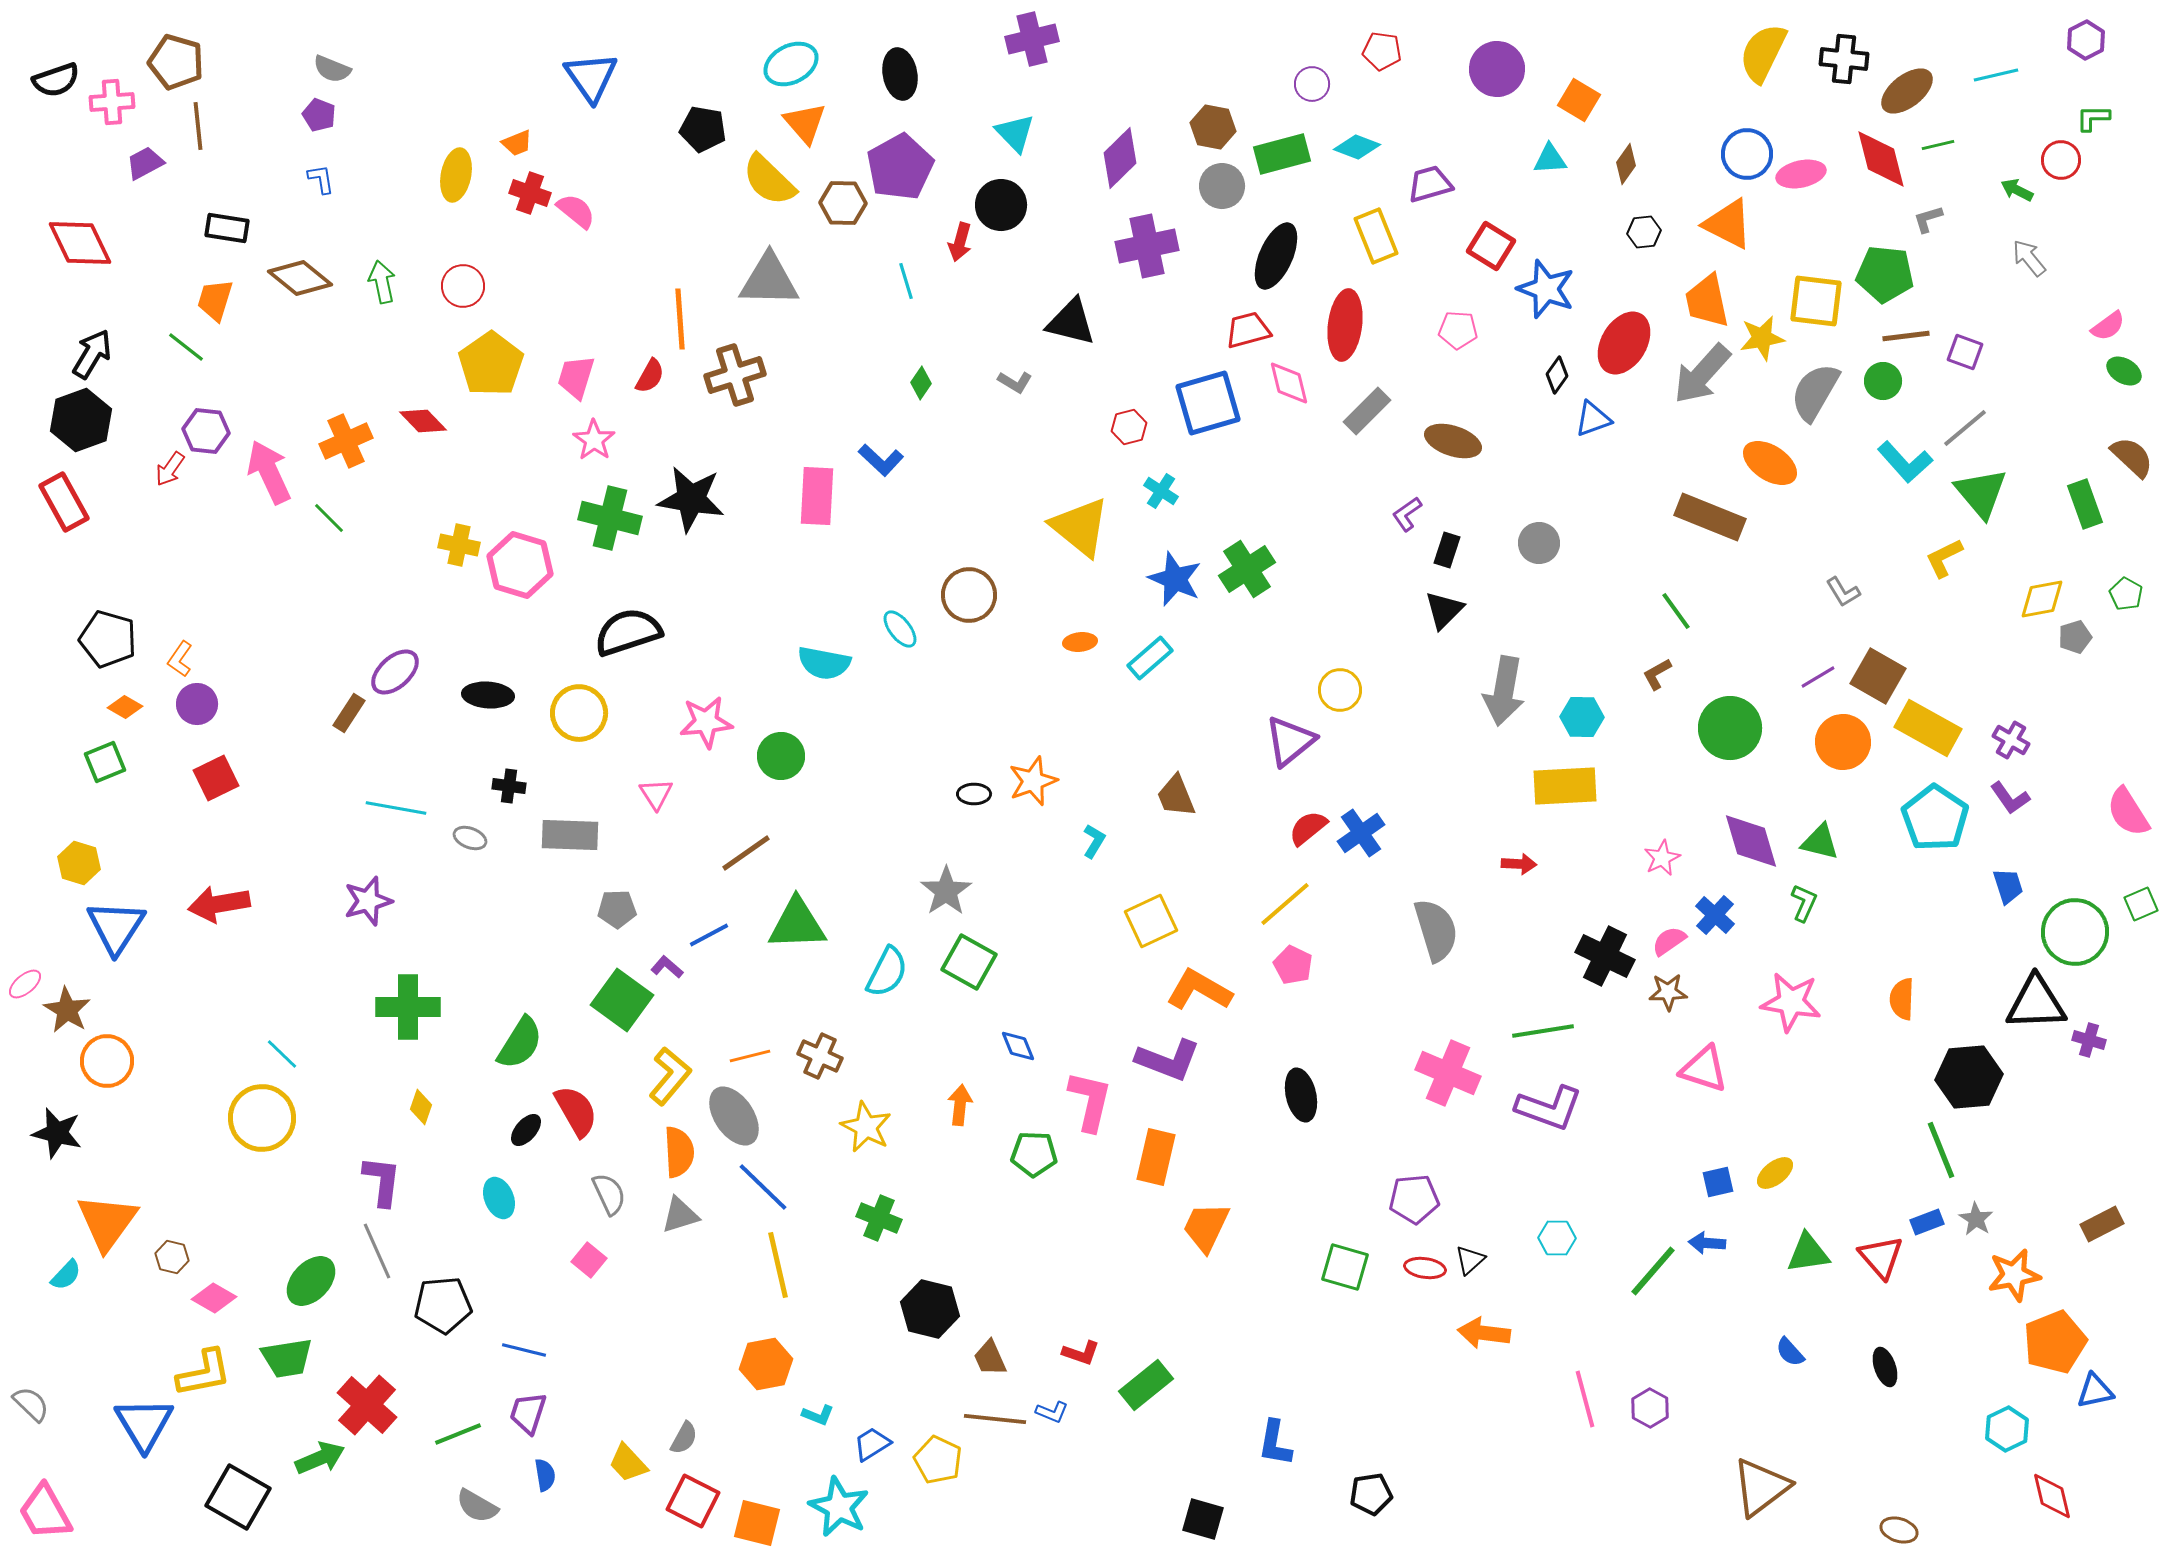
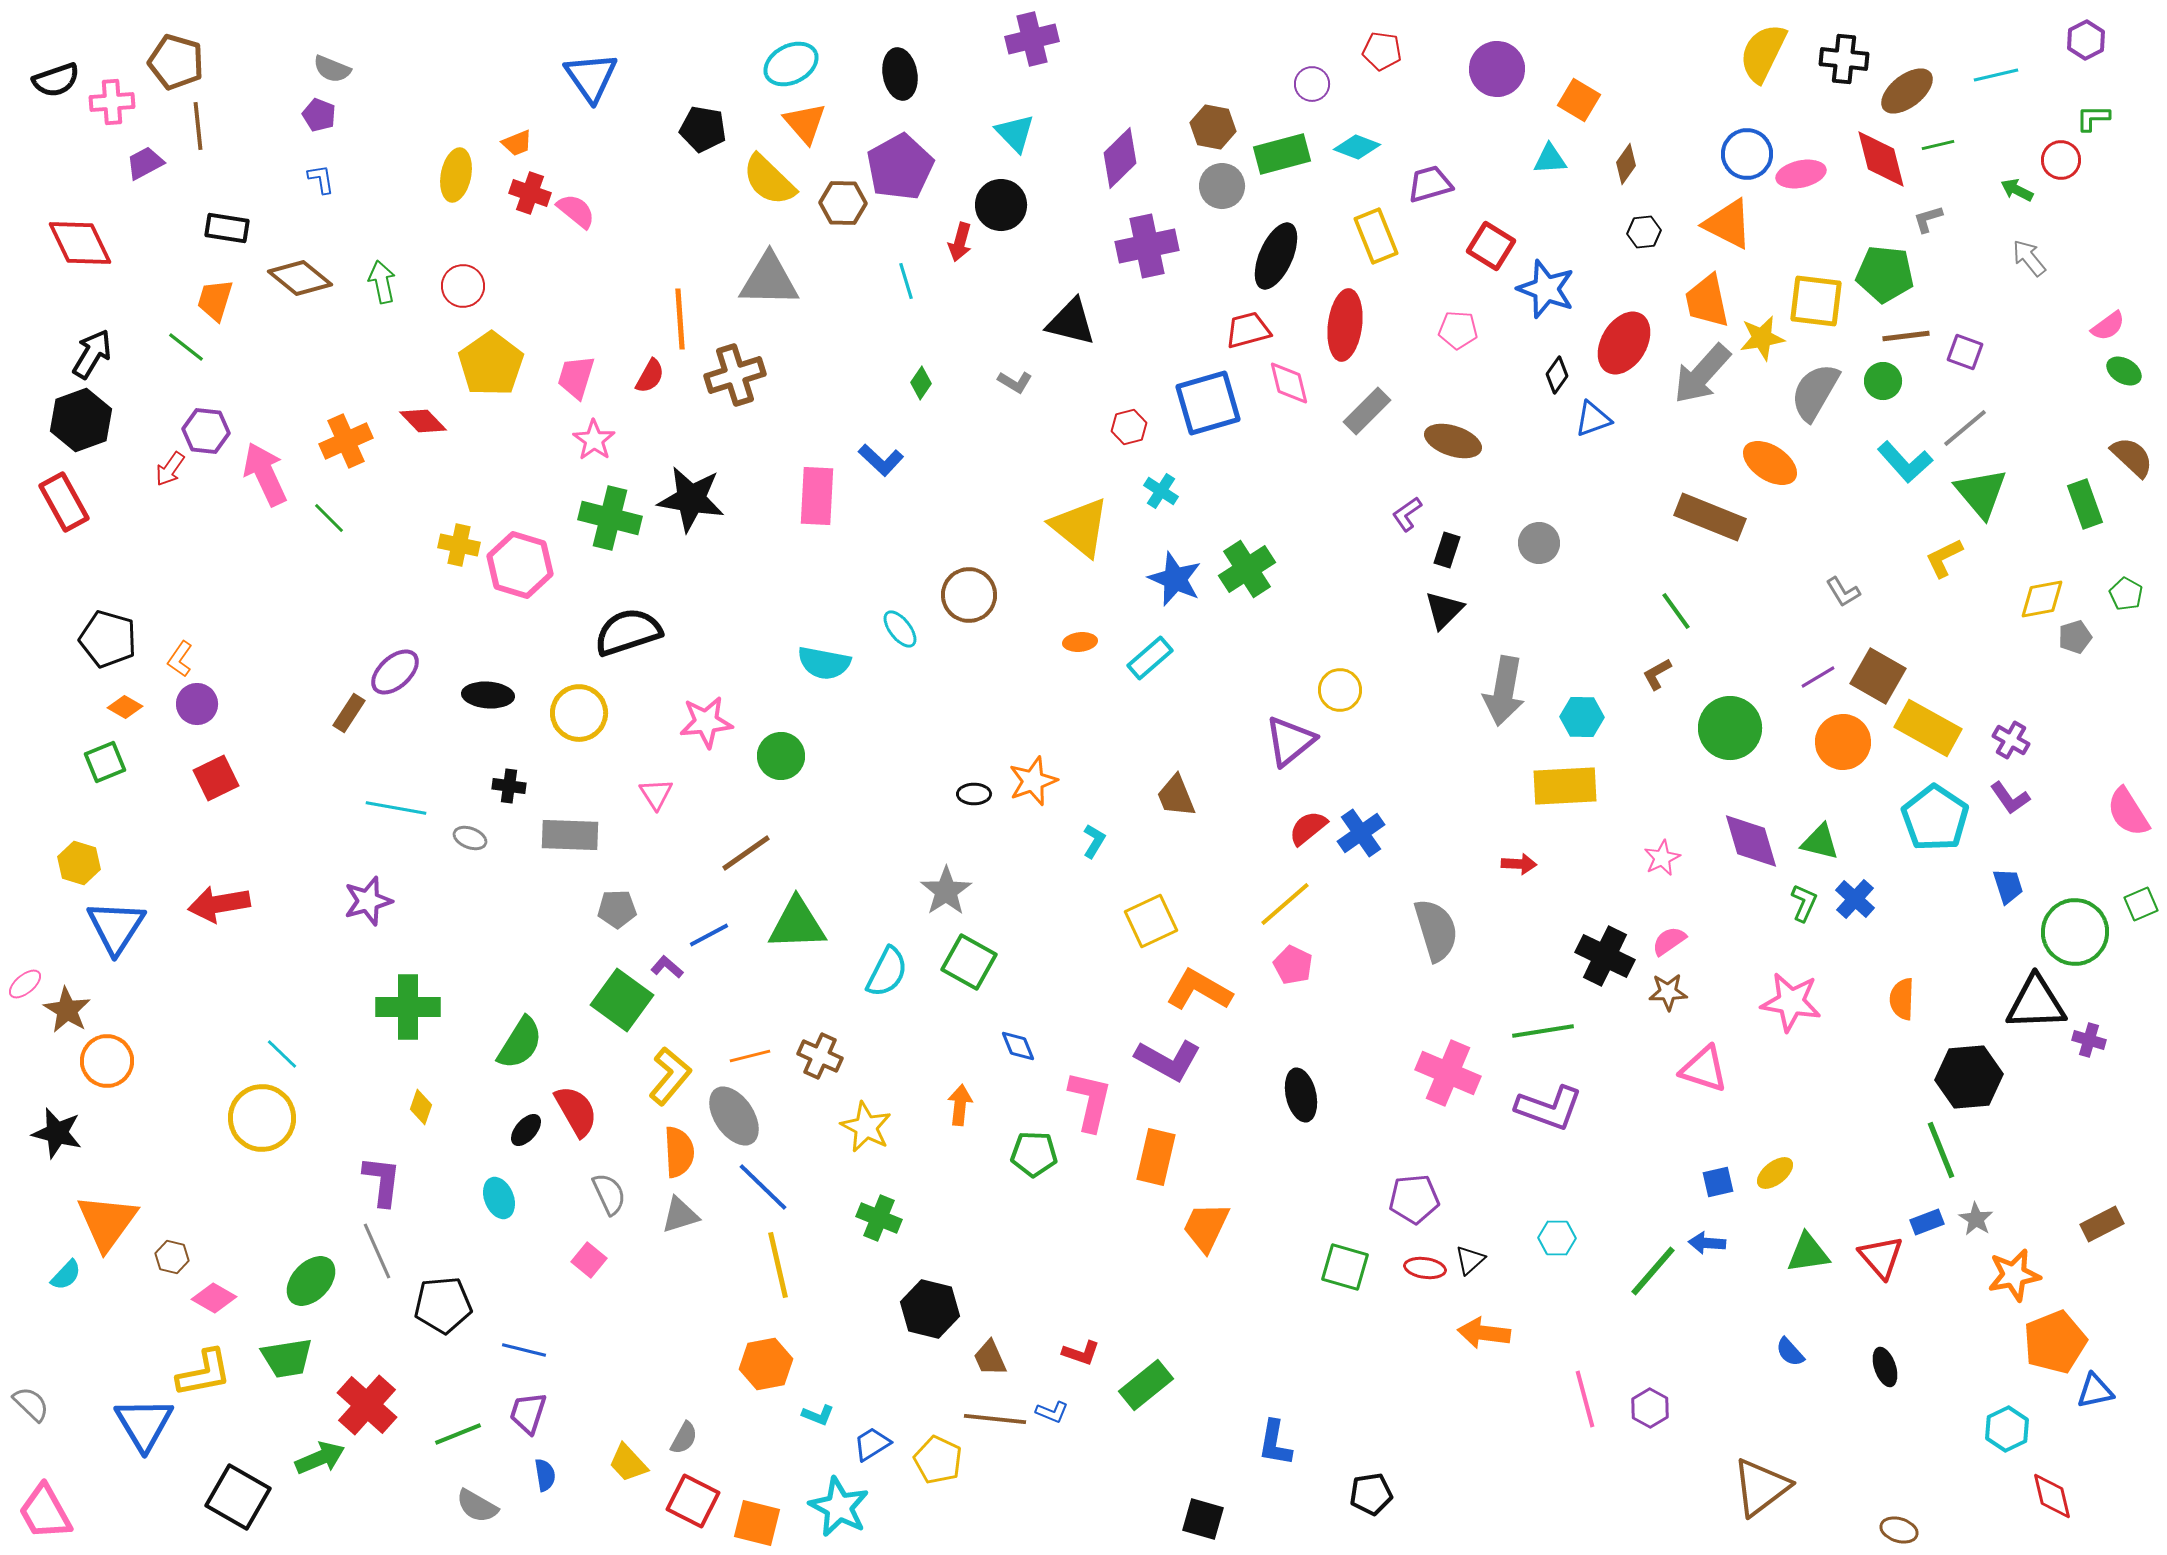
pink arrow at (269, 472): moved 4 px left, 2 px down
blue cross at (1715, 915): moved 140 px right, 16 px up
purple L-shape at (1168, 1060): rotated 8 degrees clockwise
